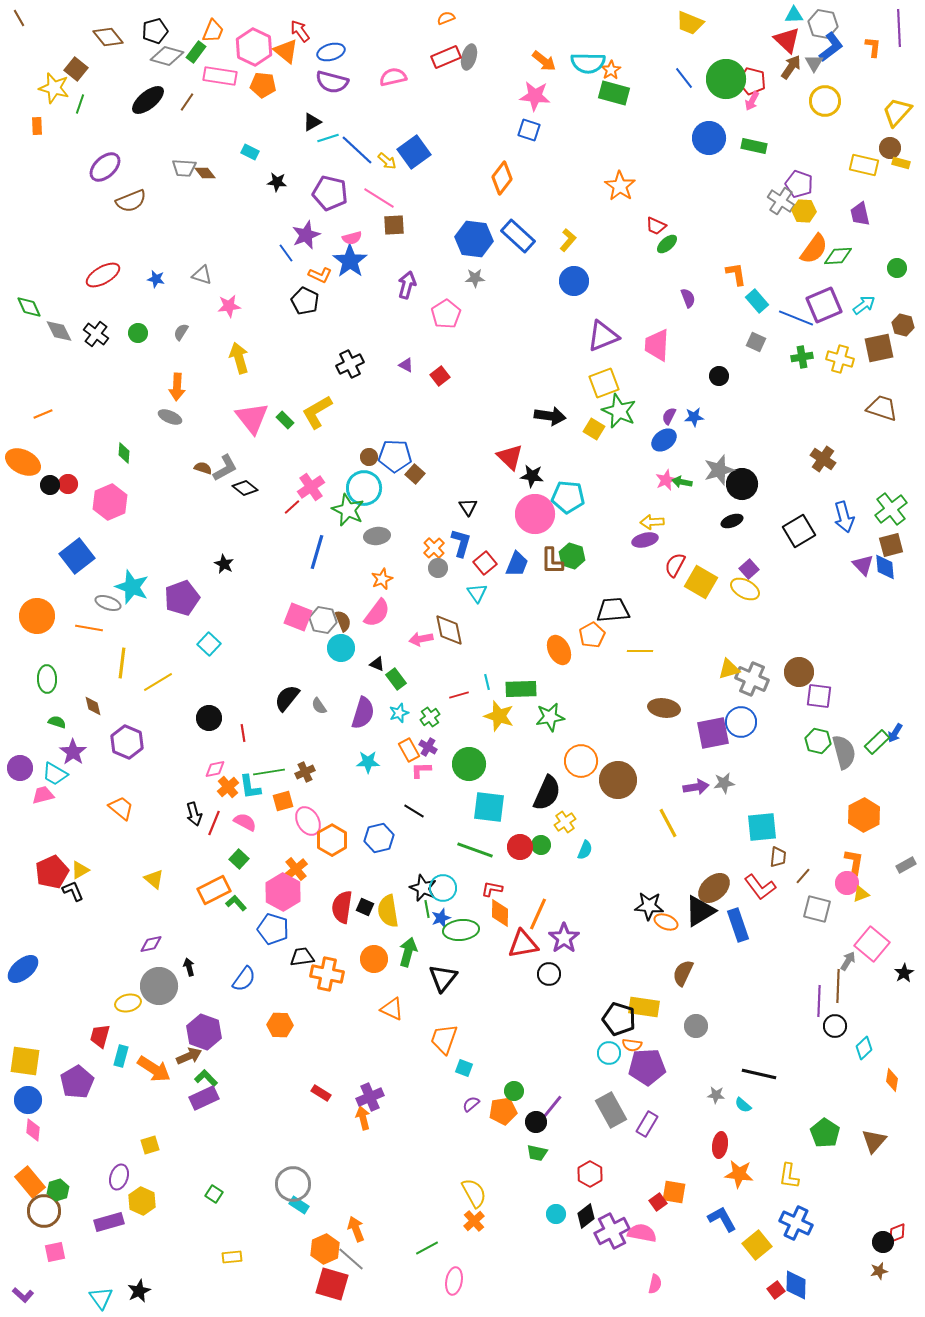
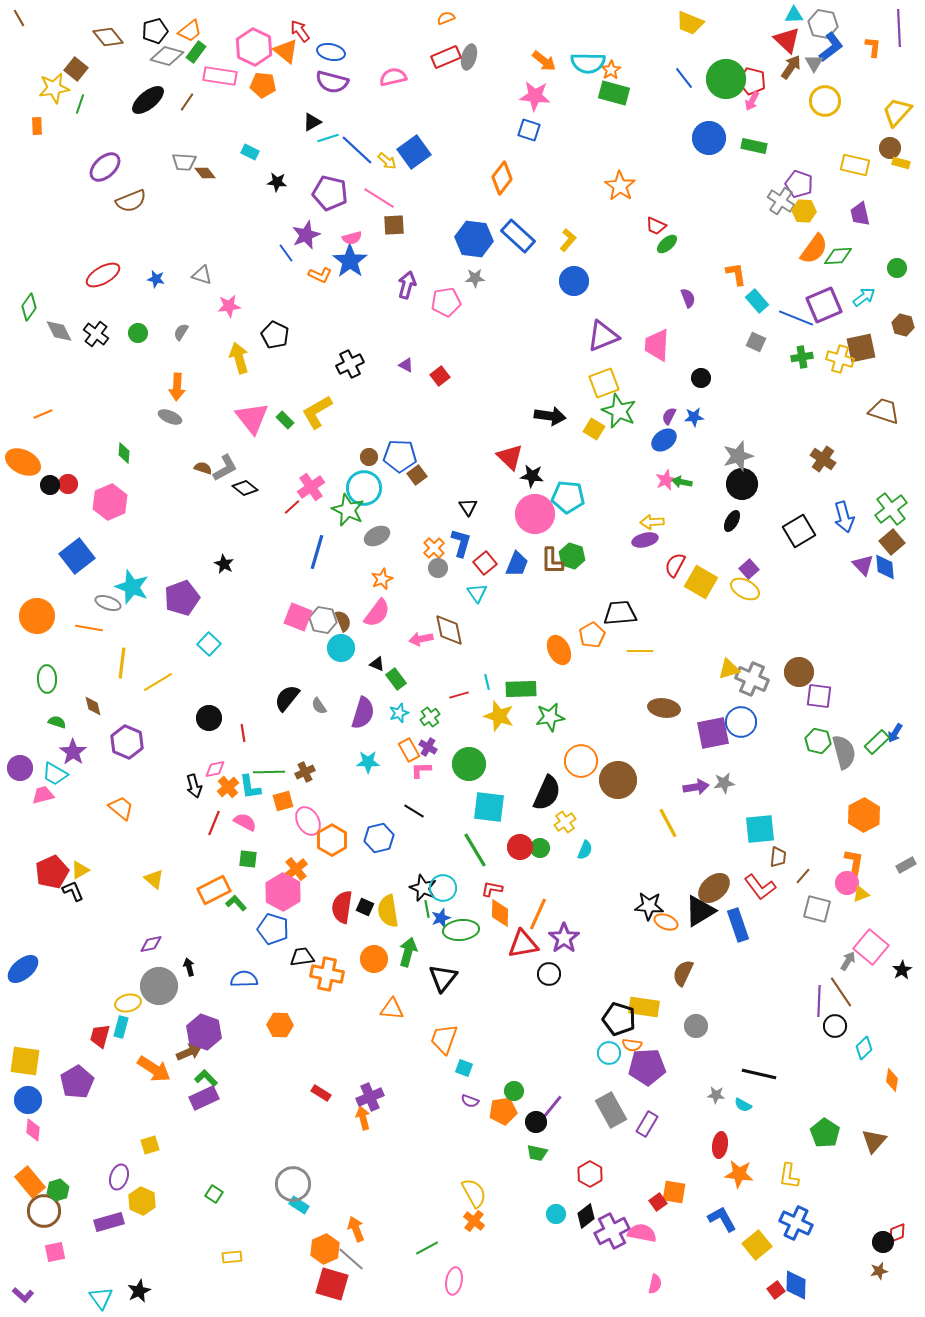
orange trapezoid at (213, 31): moved 23 px left; rotated 30 degrees clockwise
blue ellipse at (331, 52): rotated 28 degrees clockwise
yellow star at (54, 88): rotated 24 degrees counterclockwise
yellow rectangle at (864, 165): moved 9 px left
gray trapezoid at (184, 168): moved 6 px up
black pentagon at (305, 301): moved 30 px left, 34 px down
cyan arrow at (864, 305): moved 8 px up
green diamond at (29, 307): rotated 60 degrees clockwise
pink pentagon at (446, 314): moved 12 px up; rotated 24 degrees clockwise
brown square at (879, 348): moved 18 px left
black circle at (719, 376): moved 18 px left, 2 px down
brown trapezoid at (882, 408): moved 2 px right, 3 px down
blue pentagon at (395, 456): moved 5 px right
gray star at (719, 470): moved 19 px right, 14 px up
brown square at (415, 474): moved 2 px right, 1 px down; rotated 12 degrees clockwise
black ellipse at (732, 521): rotated 40 degrees counterclockwise
gray ellipse at (377, 536): rotated 20 degrees counterclockwise
brown square at (891, 545): moved 1 px right, 3 px up; rotated 25 degrees counterclockwise
black trapezoid at (613, 610): moved 7 px right, 3 px down
green line at (269, 772): rotated 8 degrees clockwise
black arrow at (194, 814): moved 28 px up
cyan square at (762, 827): moved 2 px left, 2 px down
green circle at (541, 845): moved 1 px left, 3 px down
green line at (475, 850): rotated 39 degrees clockwise
green square at (239, 859): moved 9 px right; rotated 36 degrees counterclockwise
pink square at (872, 944): moved 1 px left, 3 px down
black star at (904, 973): moved 2 px left, 3 px up
blue semicircle at (244, 979): rotated 128 degrees counterclockwise
brown line at (838, 986): moved 3 px right, 6 px down; rotated 36 degrees counterclockwise
orange triangle at (392, 1009): rotated 20 degrees counterclockwise
cyan rectangle at (121, 1056): moved 29 px up
brown arrow at (189, 1056): moved 4 px up
purple semicircle at (471, 1104): moved 1 px left, 3 px up; rotated 120 degrees counterclockwise
cyan semicircle at (743, 1105): rotated 12 degrees counterclockwise
orange cross at (474, 1221): rotated 10 degrees counterclockwise
